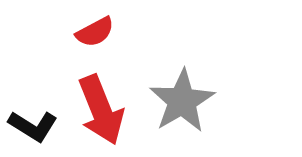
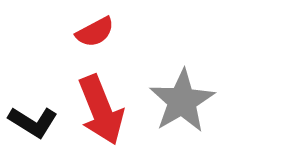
black L-shape: moved 4 px up
